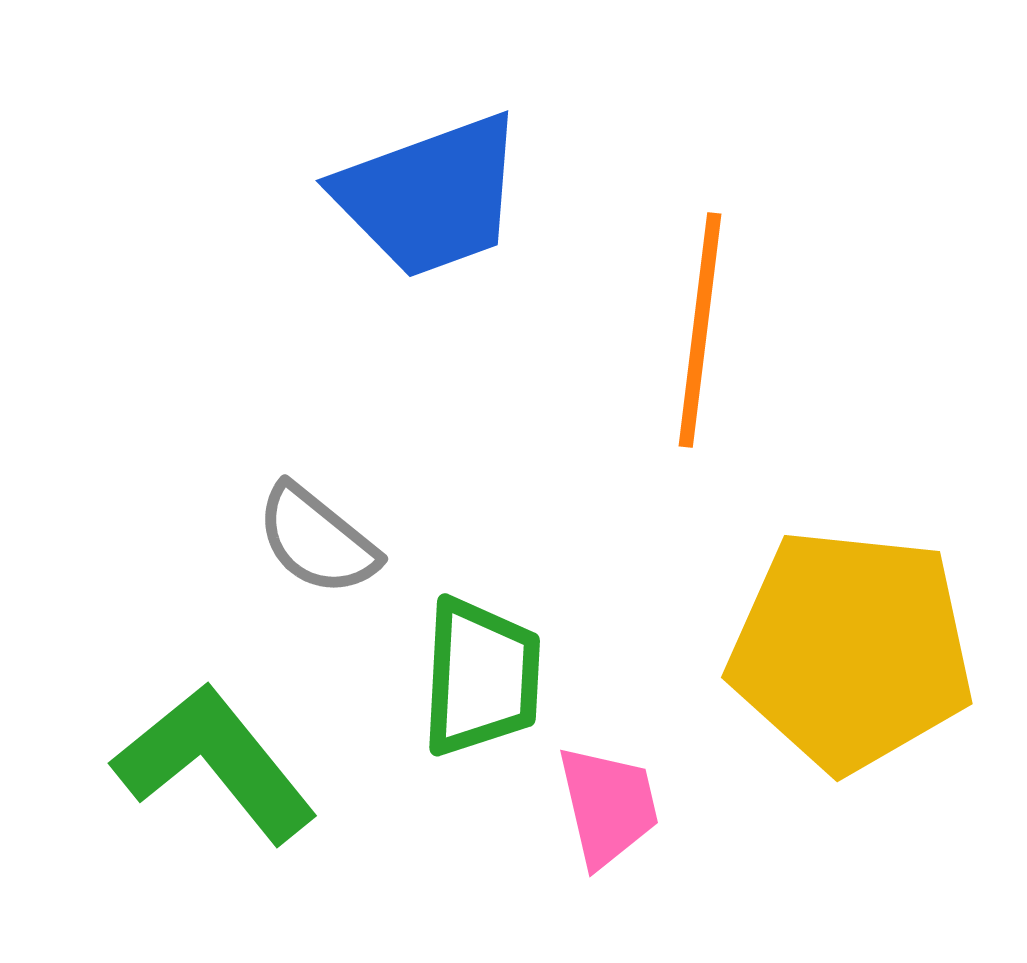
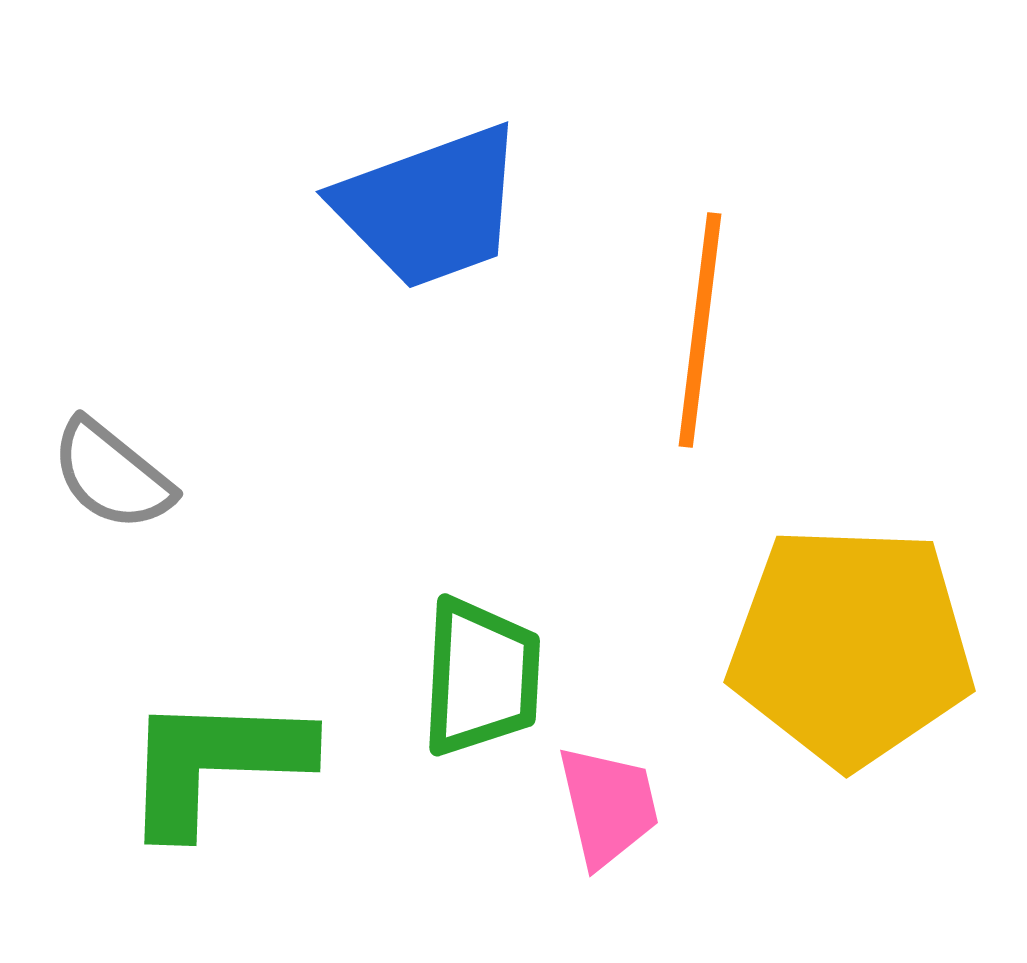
blue trapezoid: moved 11 px down
gray semicircle: moved 205 px left, 65 px up
yellow pentagon: moved 4 px up; rotated 4 degrees counterclockwise
green L-shape: rotated 49 degrees counterclockwise
